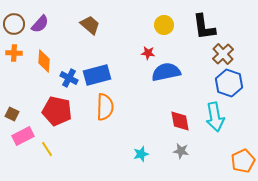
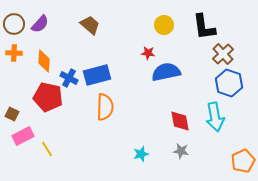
red pentagon: moved 9 px left, 14 px up
